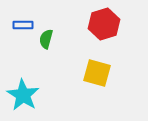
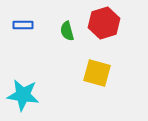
red hexagon: moved 1 px up
green semicircle: moved 21 px right, 8 px up; rotated 30 degrees counterclockwise
cyan star: rotated 24 degrees counterclockwise
